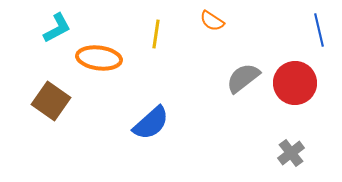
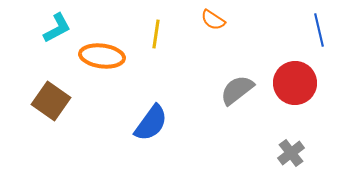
orange semicircle: moved 1 px right, 1 px up
orange ellipse: moved 3 px right, 2 px up
gray semicircle: moved 6 px left, 12 px down
blue semicircle: rotated 12 degrees counterclockwise
